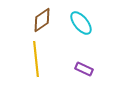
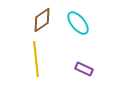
cyan ellipse: moved 3 px left
